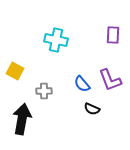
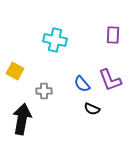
cyan cross: moved 1 px left
